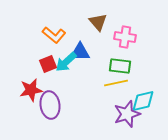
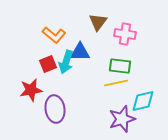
brown triangle: rotated 18 degrees clockwise
pink cross: moved 3 px up
cyan arrow: rotated 30 degrees counterclockwise
purple ellipse: moved 5 px right, 4 px down
purple star: moved 5 px left, 5 px down
